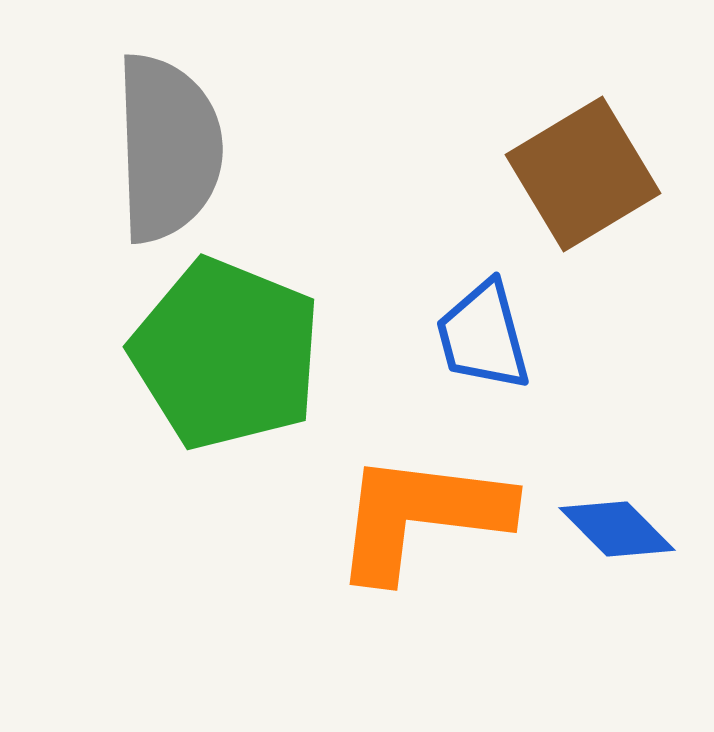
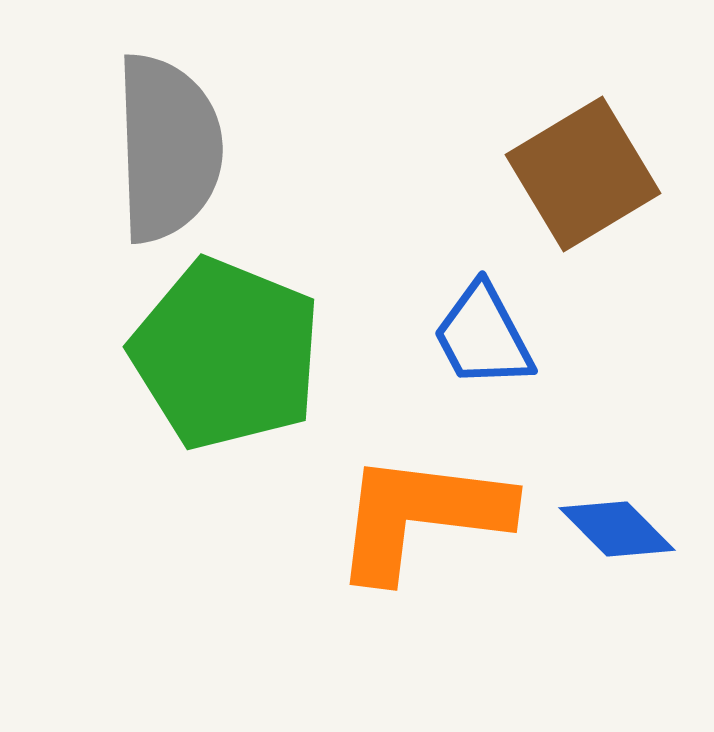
blue trapezoid: rotated 13 degrees counterclockwise
